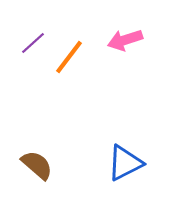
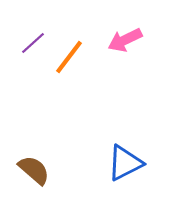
pink arrow: rotated 8 degrees counterclockwise
brown semicircle: moved 3 px left, 5 px down
